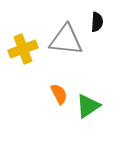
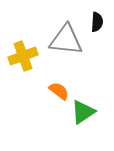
yellow cross: moved 7 px down
orange semicircle: moved 3 px up; rotated 25 degrees counterclockwise
green triangle: moved 5 px left, 6 px down
